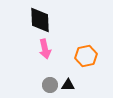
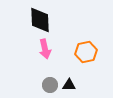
orange hexagon: moved 4 px up
black triangle: moved 1 px right
